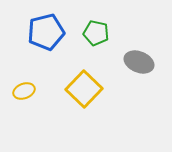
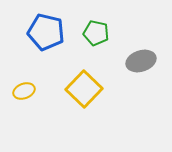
blue pentagon: rotated 27 degrees clockwise
gray ellipse: moved 2 px right, 1 px up; rotated 40 degrees counterclockwise
